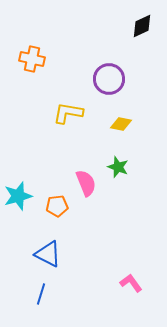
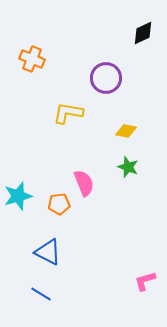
black diamond: moved 1 px right, 7 px down
orange cross: rotated 10 degrees clockwise
purple circle: moved 3 px left, 1 px up
yellow diamond: moved 5 px right, 7 px down
green star: moved 10 px right
pink semicircle: moved 2 px left
orange pentagon: moved 2 px right, 2 px up
blue triangle: moved 2 px up
pink L-shape: moved 14 px right, 2 px up; rotated 70 degrees counterclockwise
blue line: rotated 75 degrees counterclockwise
